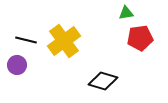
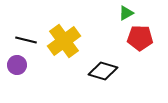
green triangle: rotated 21 degrees counterclockwise
red pentagon: rotated 10 degrees clockwise
black diamond: moved 10 px up
